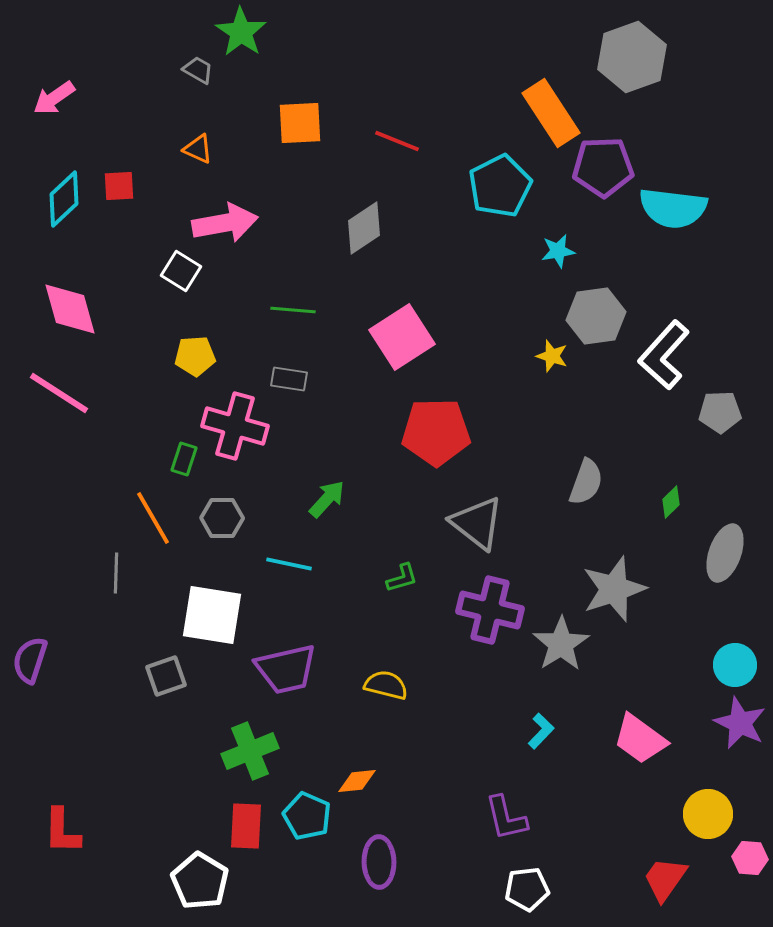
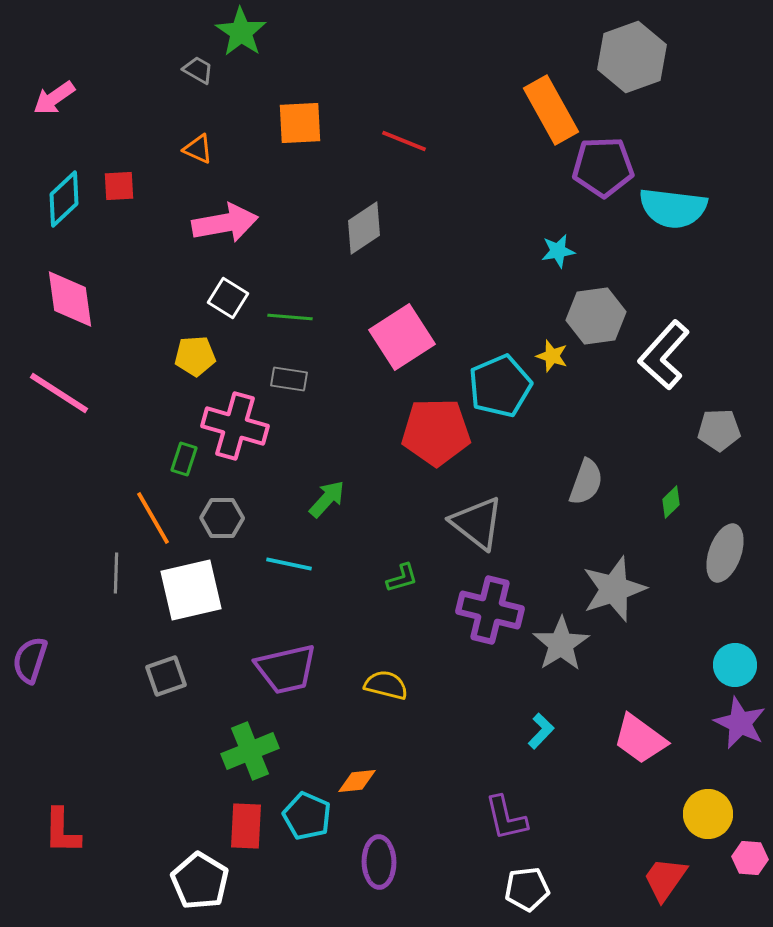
orange rectangle at (551, 113): moved 3 px up; rotated 4 degrees clockwise
red line at (397, 141): moved 7 px right
cyan pentagon at (500, 186): moved 200 px down; rotated 4 degrees clockwise
white square at (181, 271): moved 47 px right, 27 px down
pink diamond at (70, 309): moved 10 px up; rotated 8 degrees clockwise
green line at (293, 310): moved 3 px left, 7 px down
gray pentagon at (720, 412): moved 1 px left, 18 px down
white square at (212, 615): moved 21 px left, 25 px up; rotated 22 degrees counterclockwise
